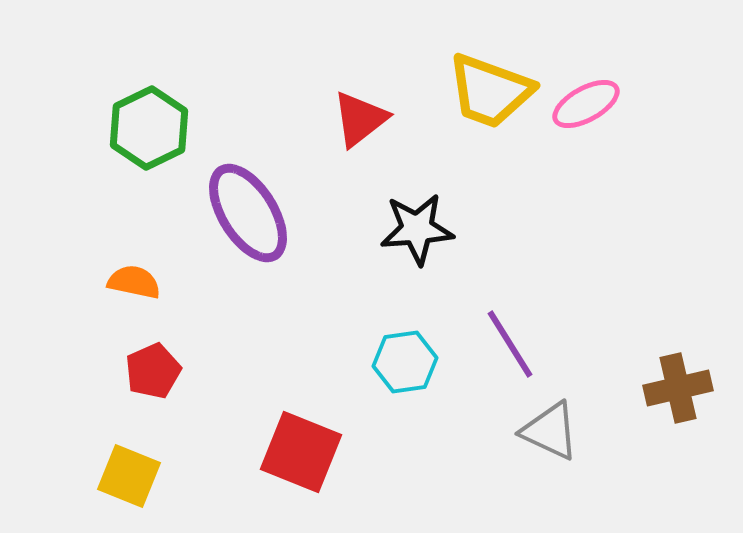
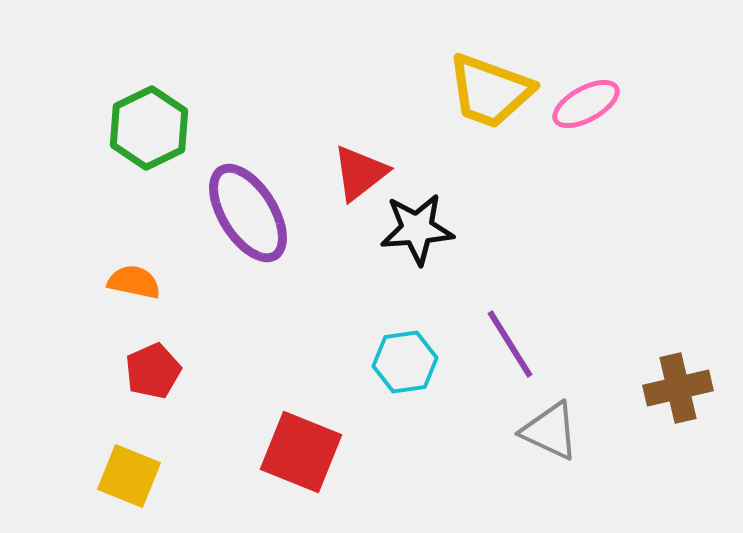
red triangle: moved 54 px down
